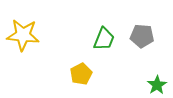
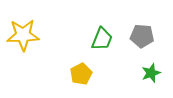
yellow star: rotated 8 degrees counterclockwise
green trapezoid: moved 2 px left
green star: moved 6 px left, 12 px up; rotated 12 degrees clockwise
